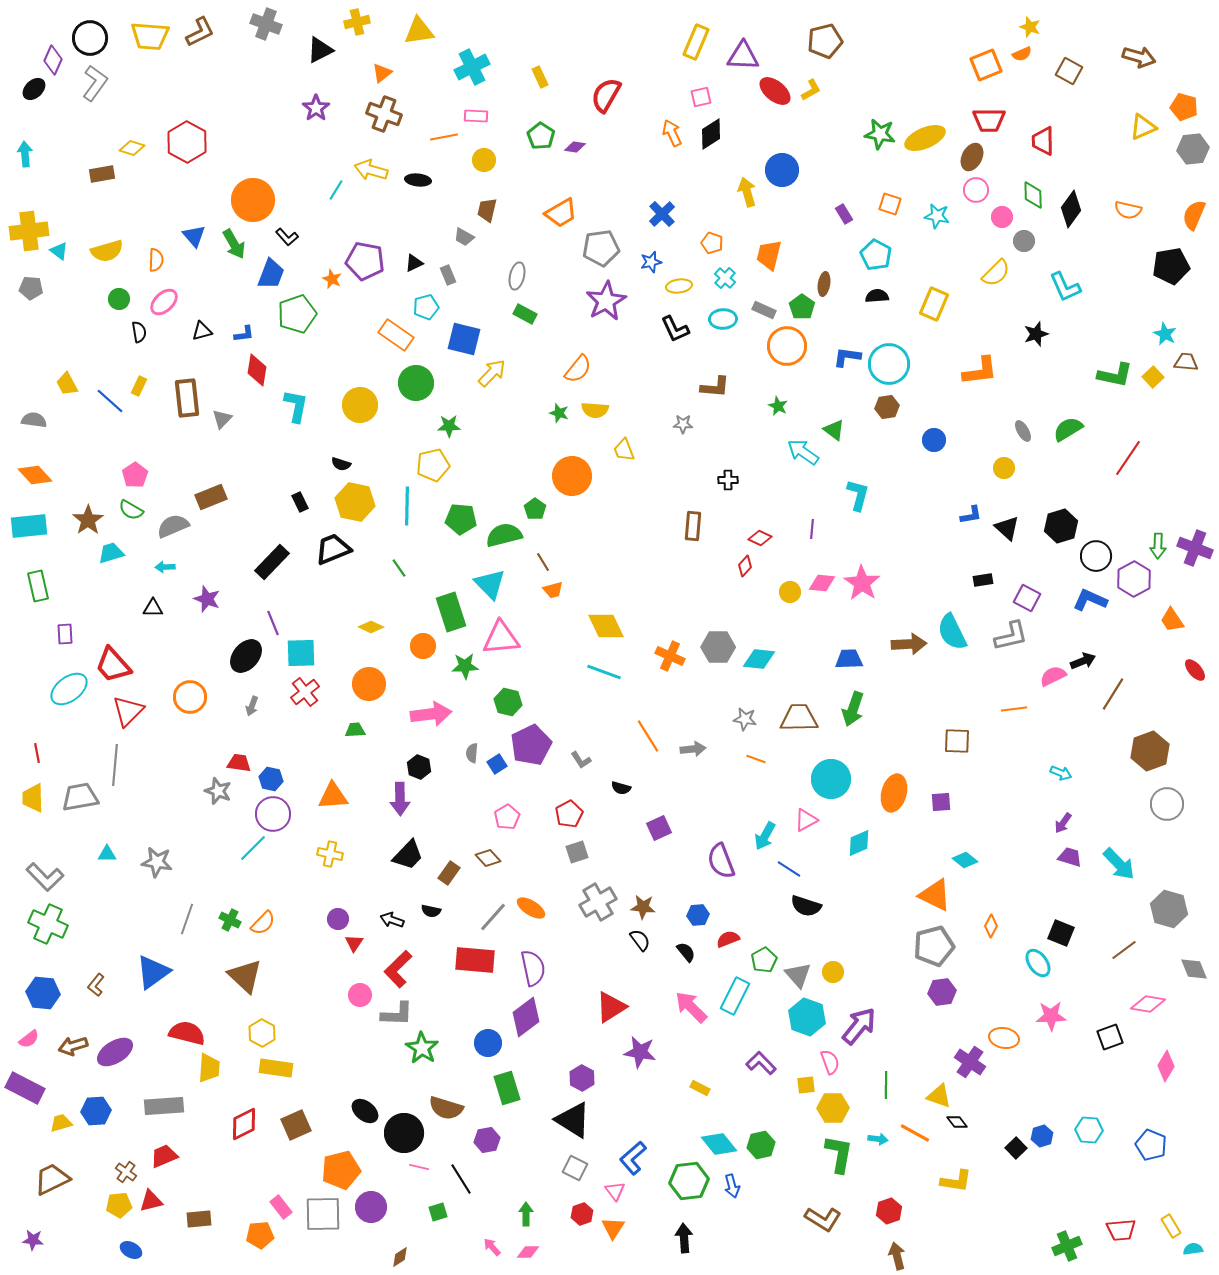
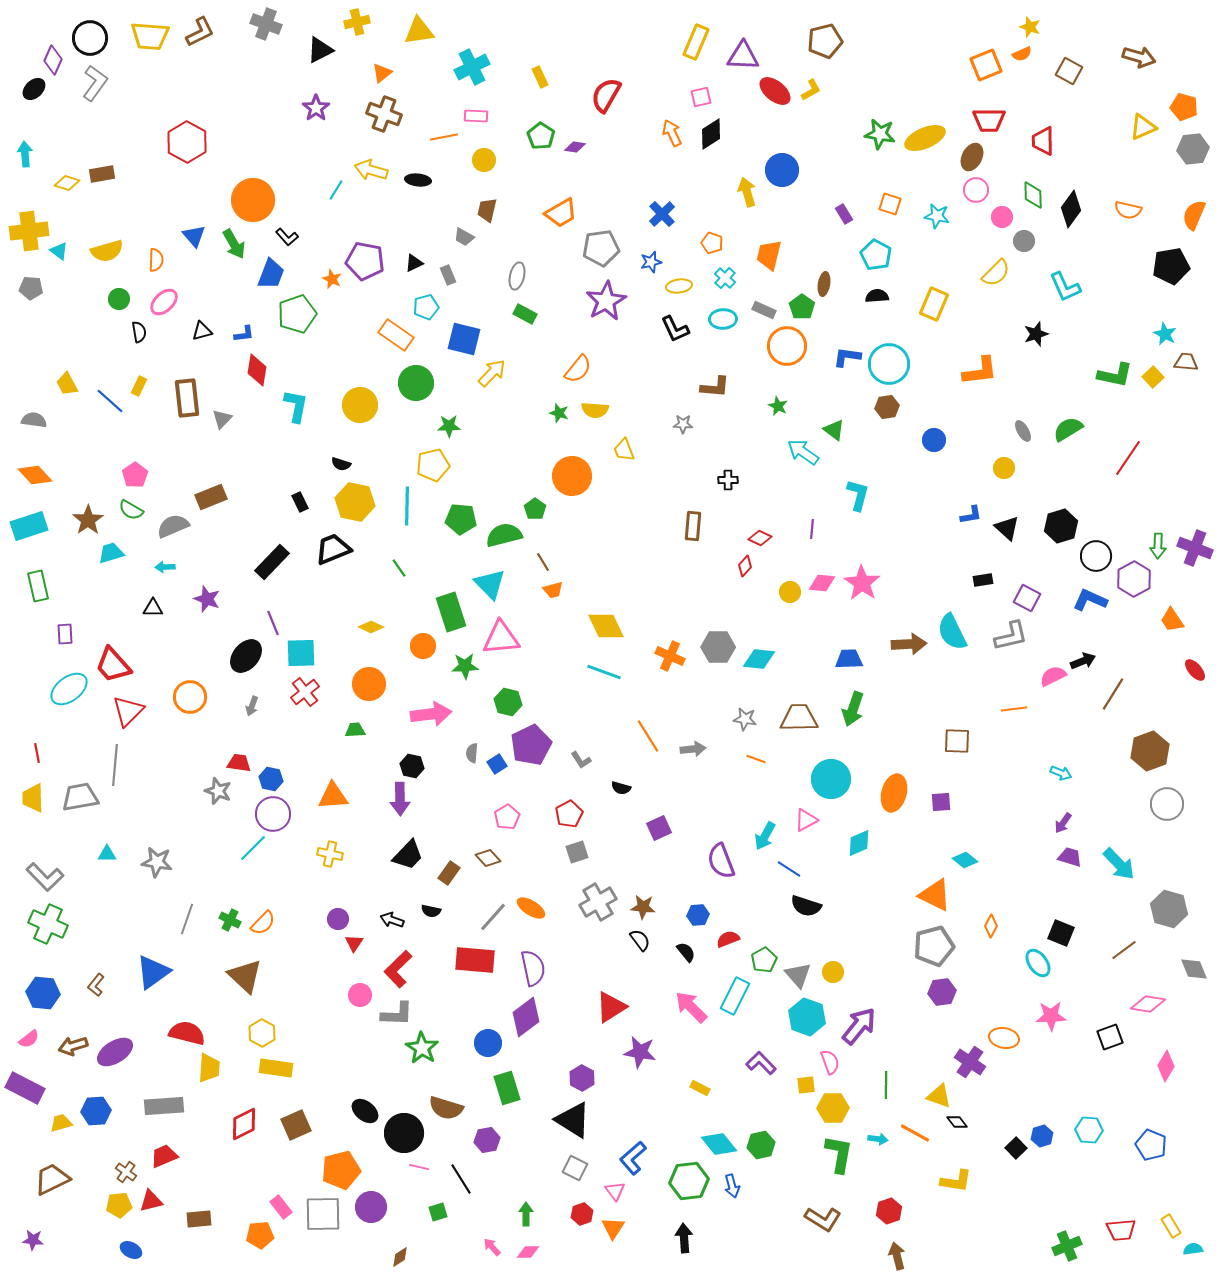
yellow diamond at (132, 148): moved 65 px left, 35 px down
cyan rectangle at (29, 526): rotated 12 degrees counterclockwise
black hexagon at (419, 767): moved 7 px left, 1 px up; rotated 10 degrees counterclockwise
